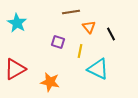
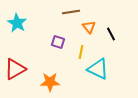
yellow line: moved 1 px right, 1 px down
orange star: rotated 12 degrees counterclockwise
